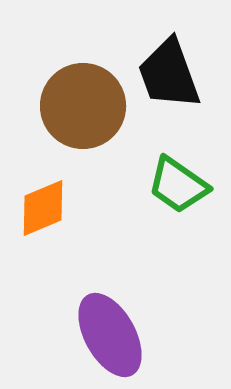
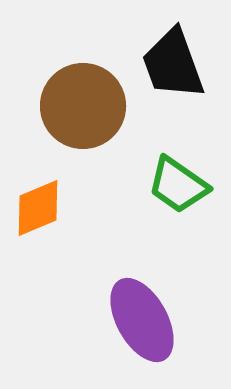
black trapezoid: moved 4 px right, 10 px up
orange diamond: moved 5 px left
purple ellipse: moved 32 px right, 15 px up
